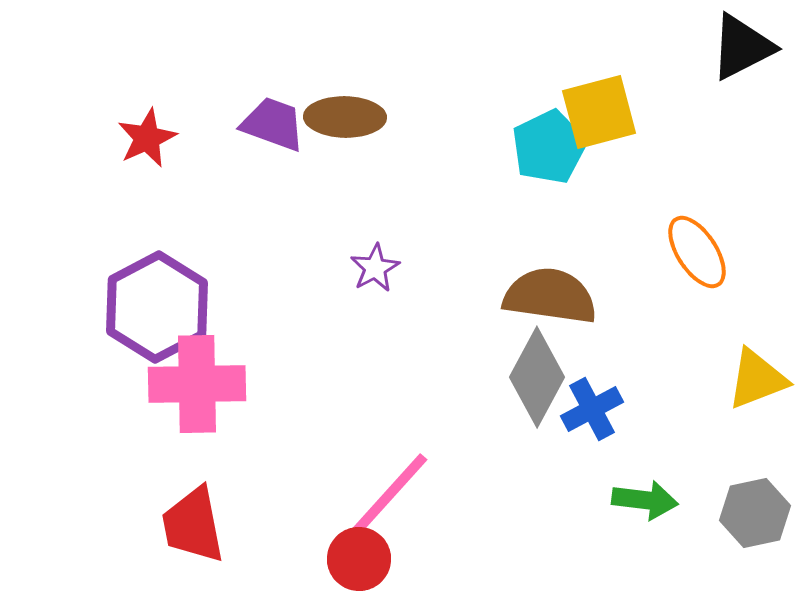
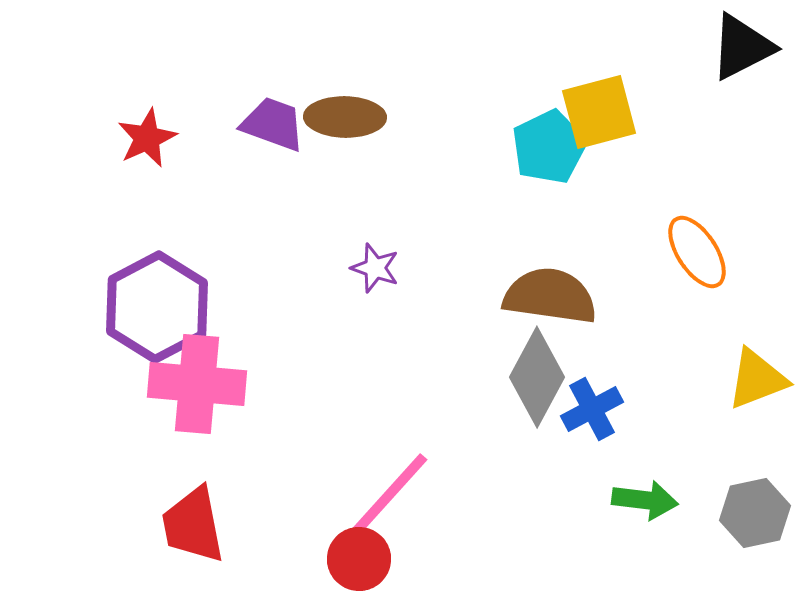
purple star: rotated 24 degrees counterclockwise
pink cross: rotated 6 degrees clockwise
